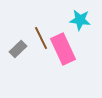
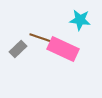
brown line: rotated 45 degrees counterclockwise
pink rectangle: rotated 40 degrees counterclockwise
